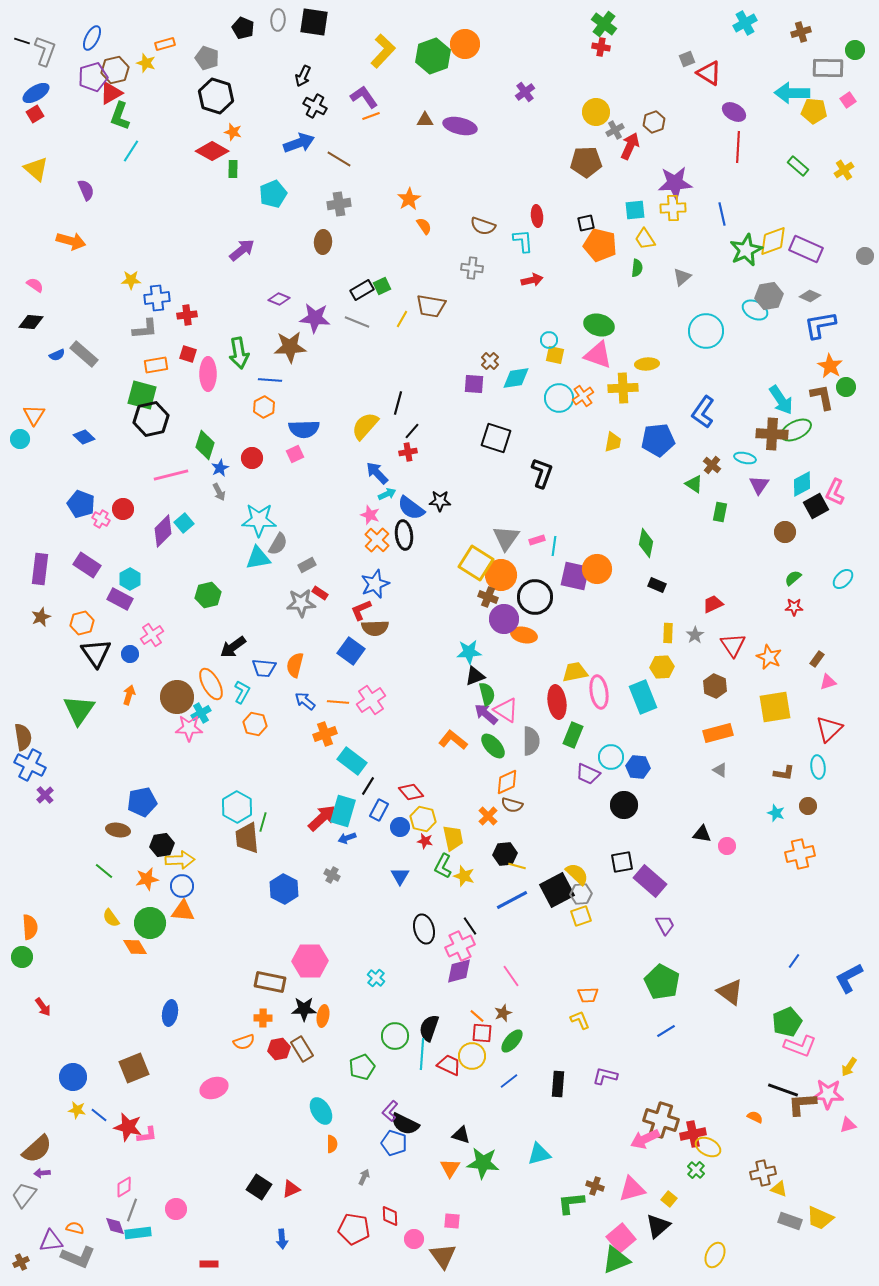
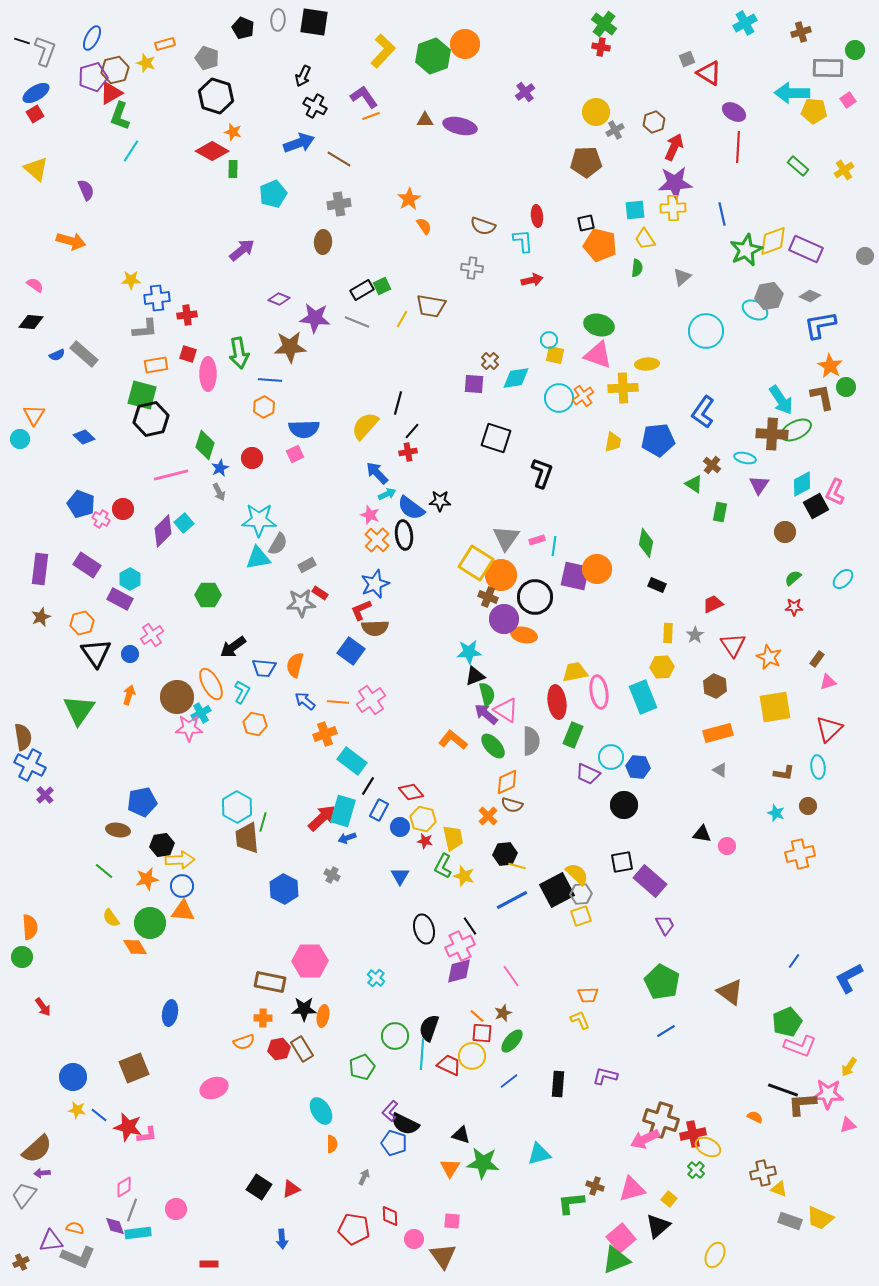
red arrow at (630, 146): moved 44 px right, 1 px down
green hexagon at (208, 595): rotated 15 degrees clockwise
